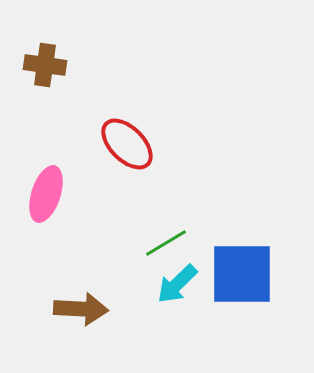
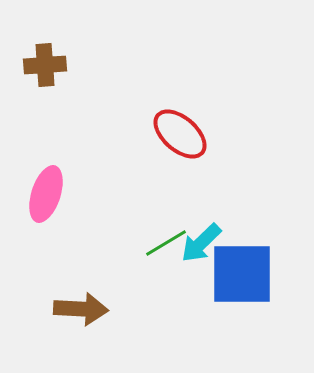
brown cross: rotated 12 degrees counterclockwise
red ellipse: moved 53 px right, 10 px up; rotated 4 degrees counterclockwise
cyan arrow: moved 24 px right, 41 px up
